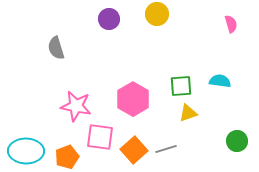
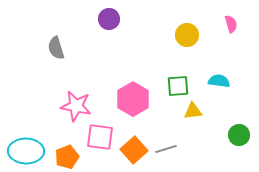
yellow circle: moved 30 px right, 21 px down
cyan semicircle: moved 1 px left
green square: moved 3 px left
yellow triangle: moved 5 px right, 2 px up; rotated 12 degrees clockwise
green circle: moved 2 px right, 6 px up
